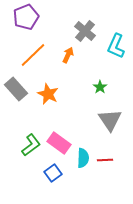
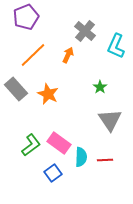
cyan semicircle: moved 2 px left, 1 px up
